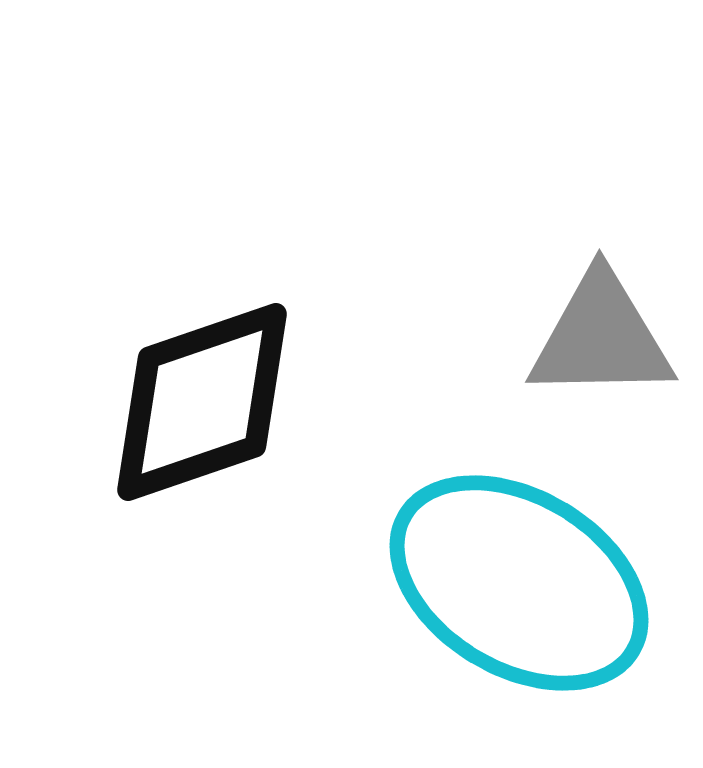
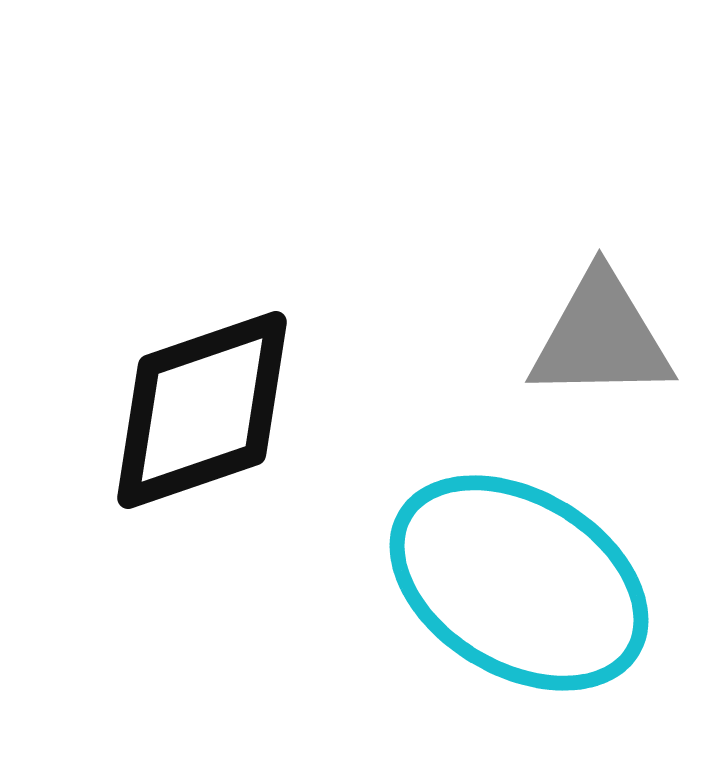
black diamond: moved 8 px down
